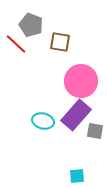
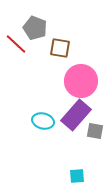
gray pentagon: moved 4 px right, 3 px down
brown square: moved 6 px down
